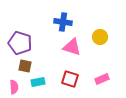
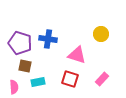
blue cross: moved 15 px left, 17 px down
yellow circle: moved 1 px right, 3 px up
pink triangle: moved 5 px right, 8 px down
pink rectangle: rotated 24 degrees counterclockwise
